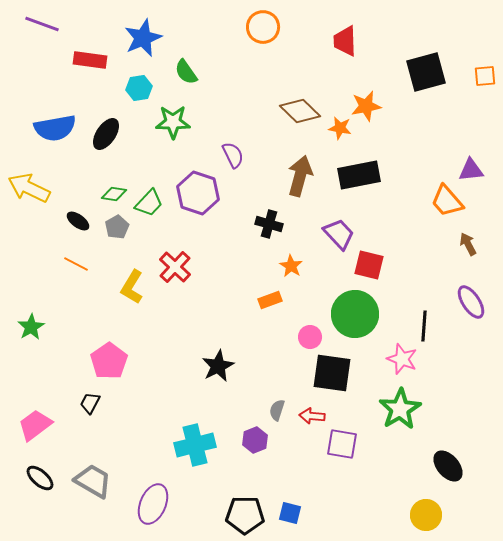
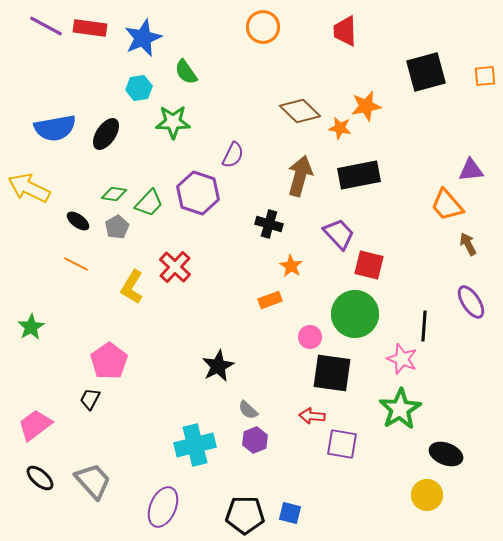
purple line at (42, 24): moved 4 px right, 2 px down; rotated 8 degrees clockwise
red trapezoid at (345, 41): moved 10 px up
red rectangle at (90, 60): moved 32 px up
purple semicircle at (233, 155): rotated 52 degrees clockwise
orange trapezoid at (447, 201): moved 4 px down
black trapezoid at (90, 403): moved 4 px up
gray semicircle at (277, 410): moved 29 px left; rotated 65 degrees counterclockwise
black ellipse at (448, 466): moved 2 px left, 12 px up; rotated 28 degrees counterclockwise
gray trapezoid at (93, 481): rotated 18 degrees clockwise
purple ellipse at (153, 504): moved 10 px right, 3 px down
yellow circle at (426, 515): moved 1 px right, 20 px up
